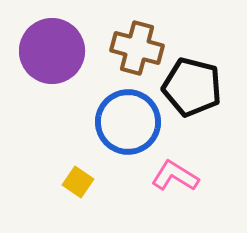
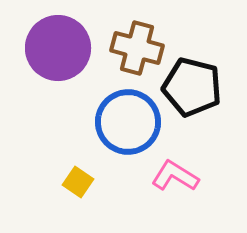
purple circle: moved 6 px right, 3 px up
